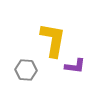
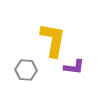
purple L-shape: moved 1 px left, 1 px down
